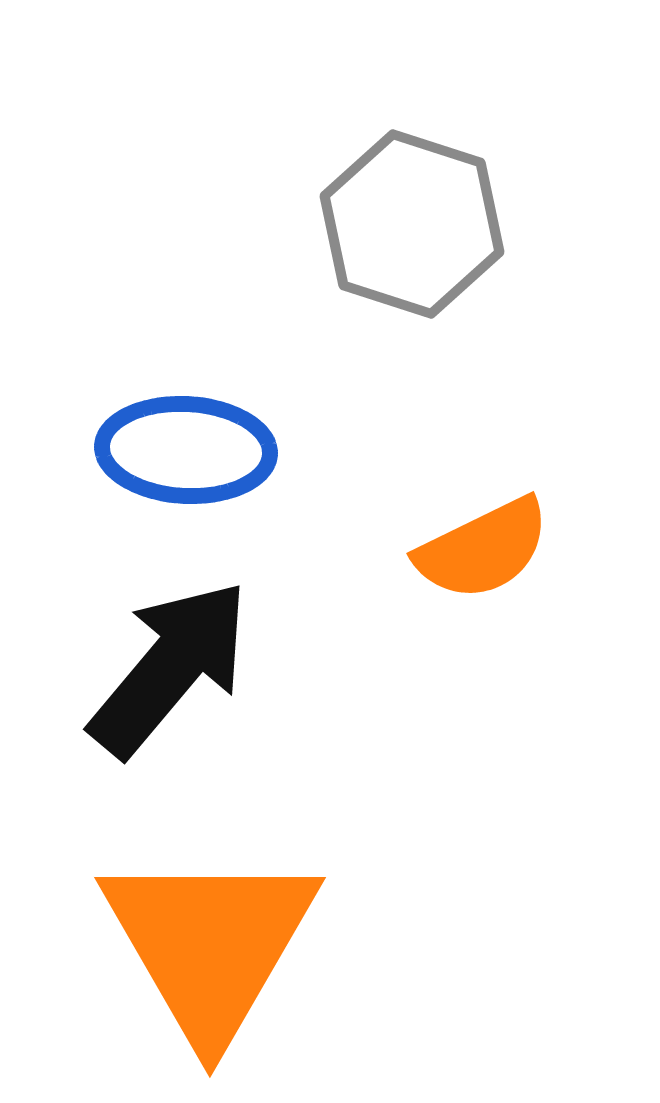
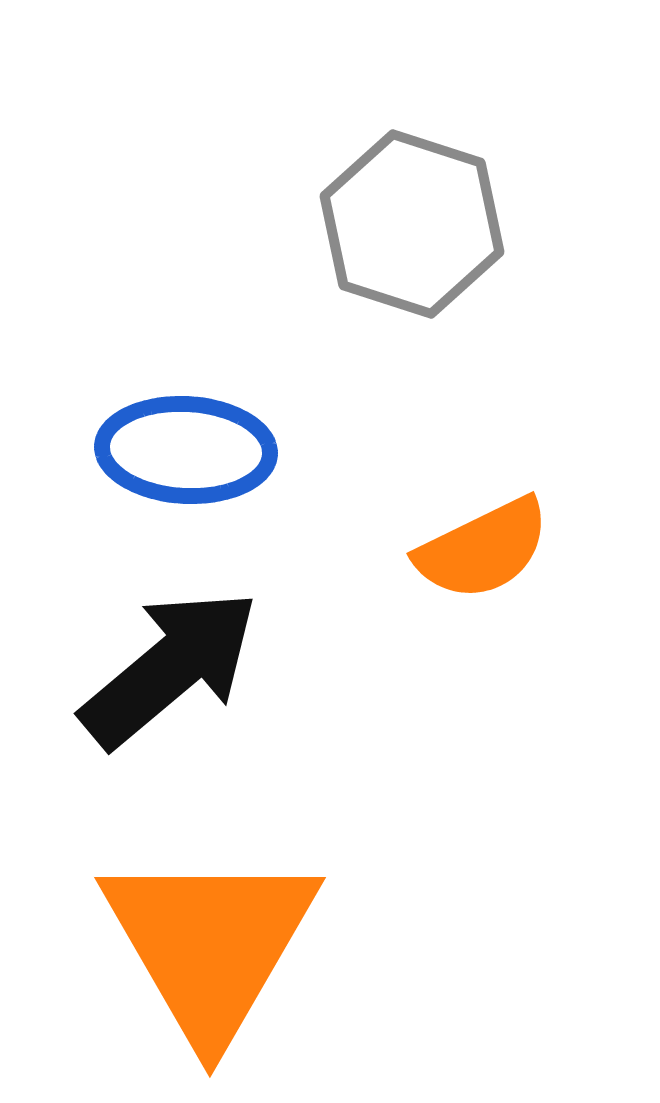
black arrow: rotated 10 degrees clockwise
